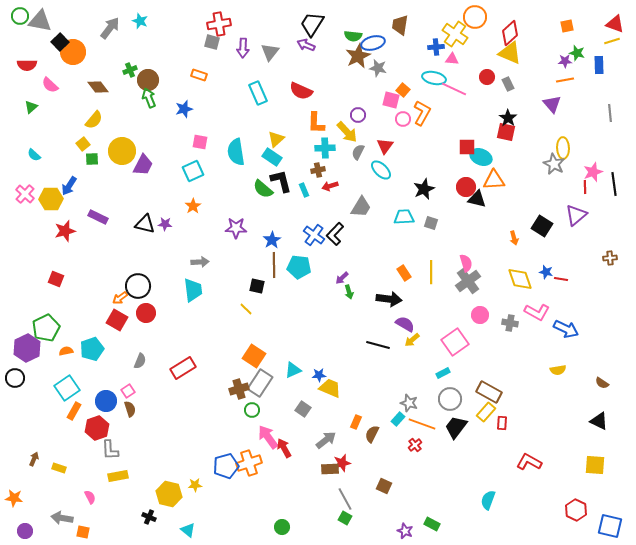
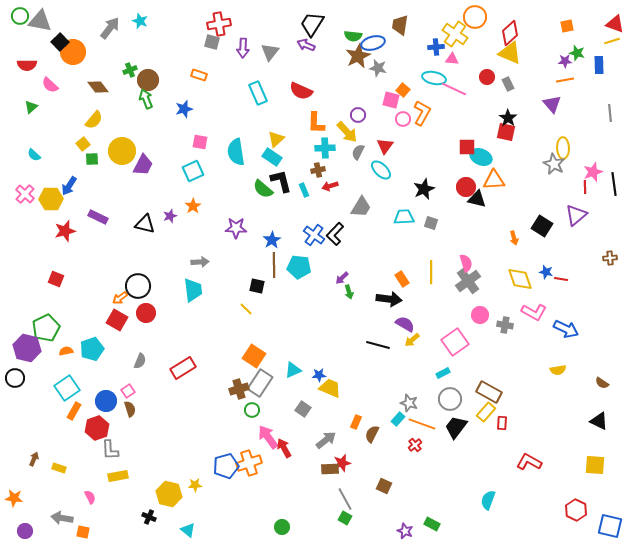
green arrow at (149, 98): moved 3 px left, 1 px down
purple star at (165, 224): moved 5 px right, 8 px up; rotated 24 degrees counterclockwise
orange rectangle at (404, 273): moved 2 px left, 6 px down
pink L-shape at (537, 312): moved 3 px left
gray cross at (510, 323): moved 5 px left, 2 px down
purple hexagon at (27, 348): rotated 20 degrees counterclockwise
